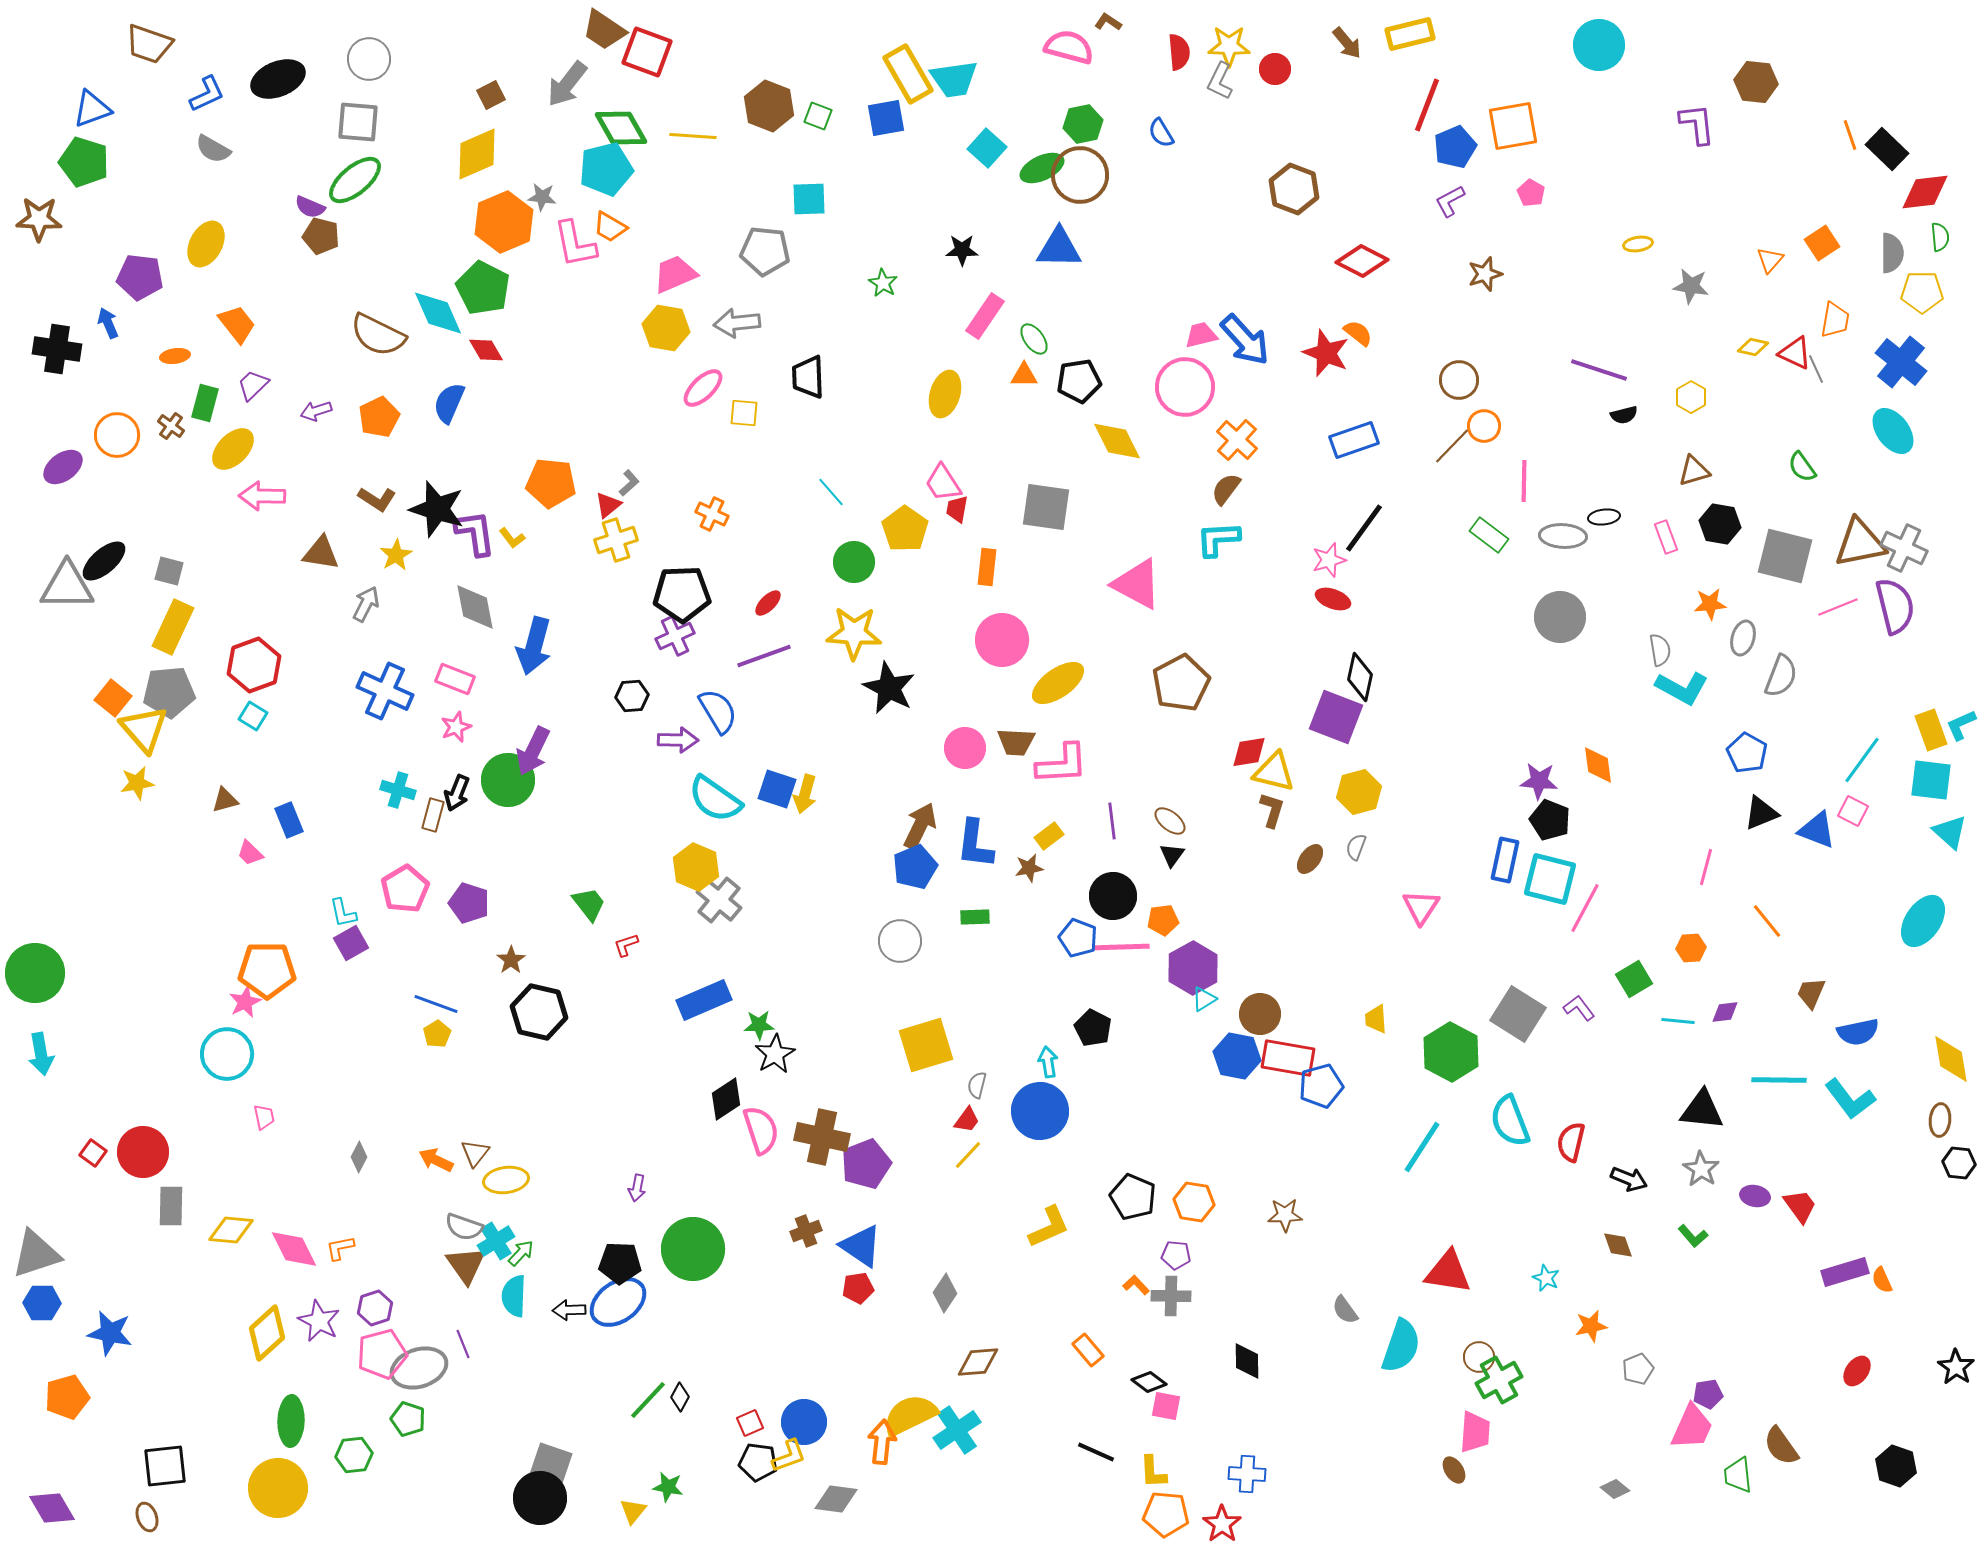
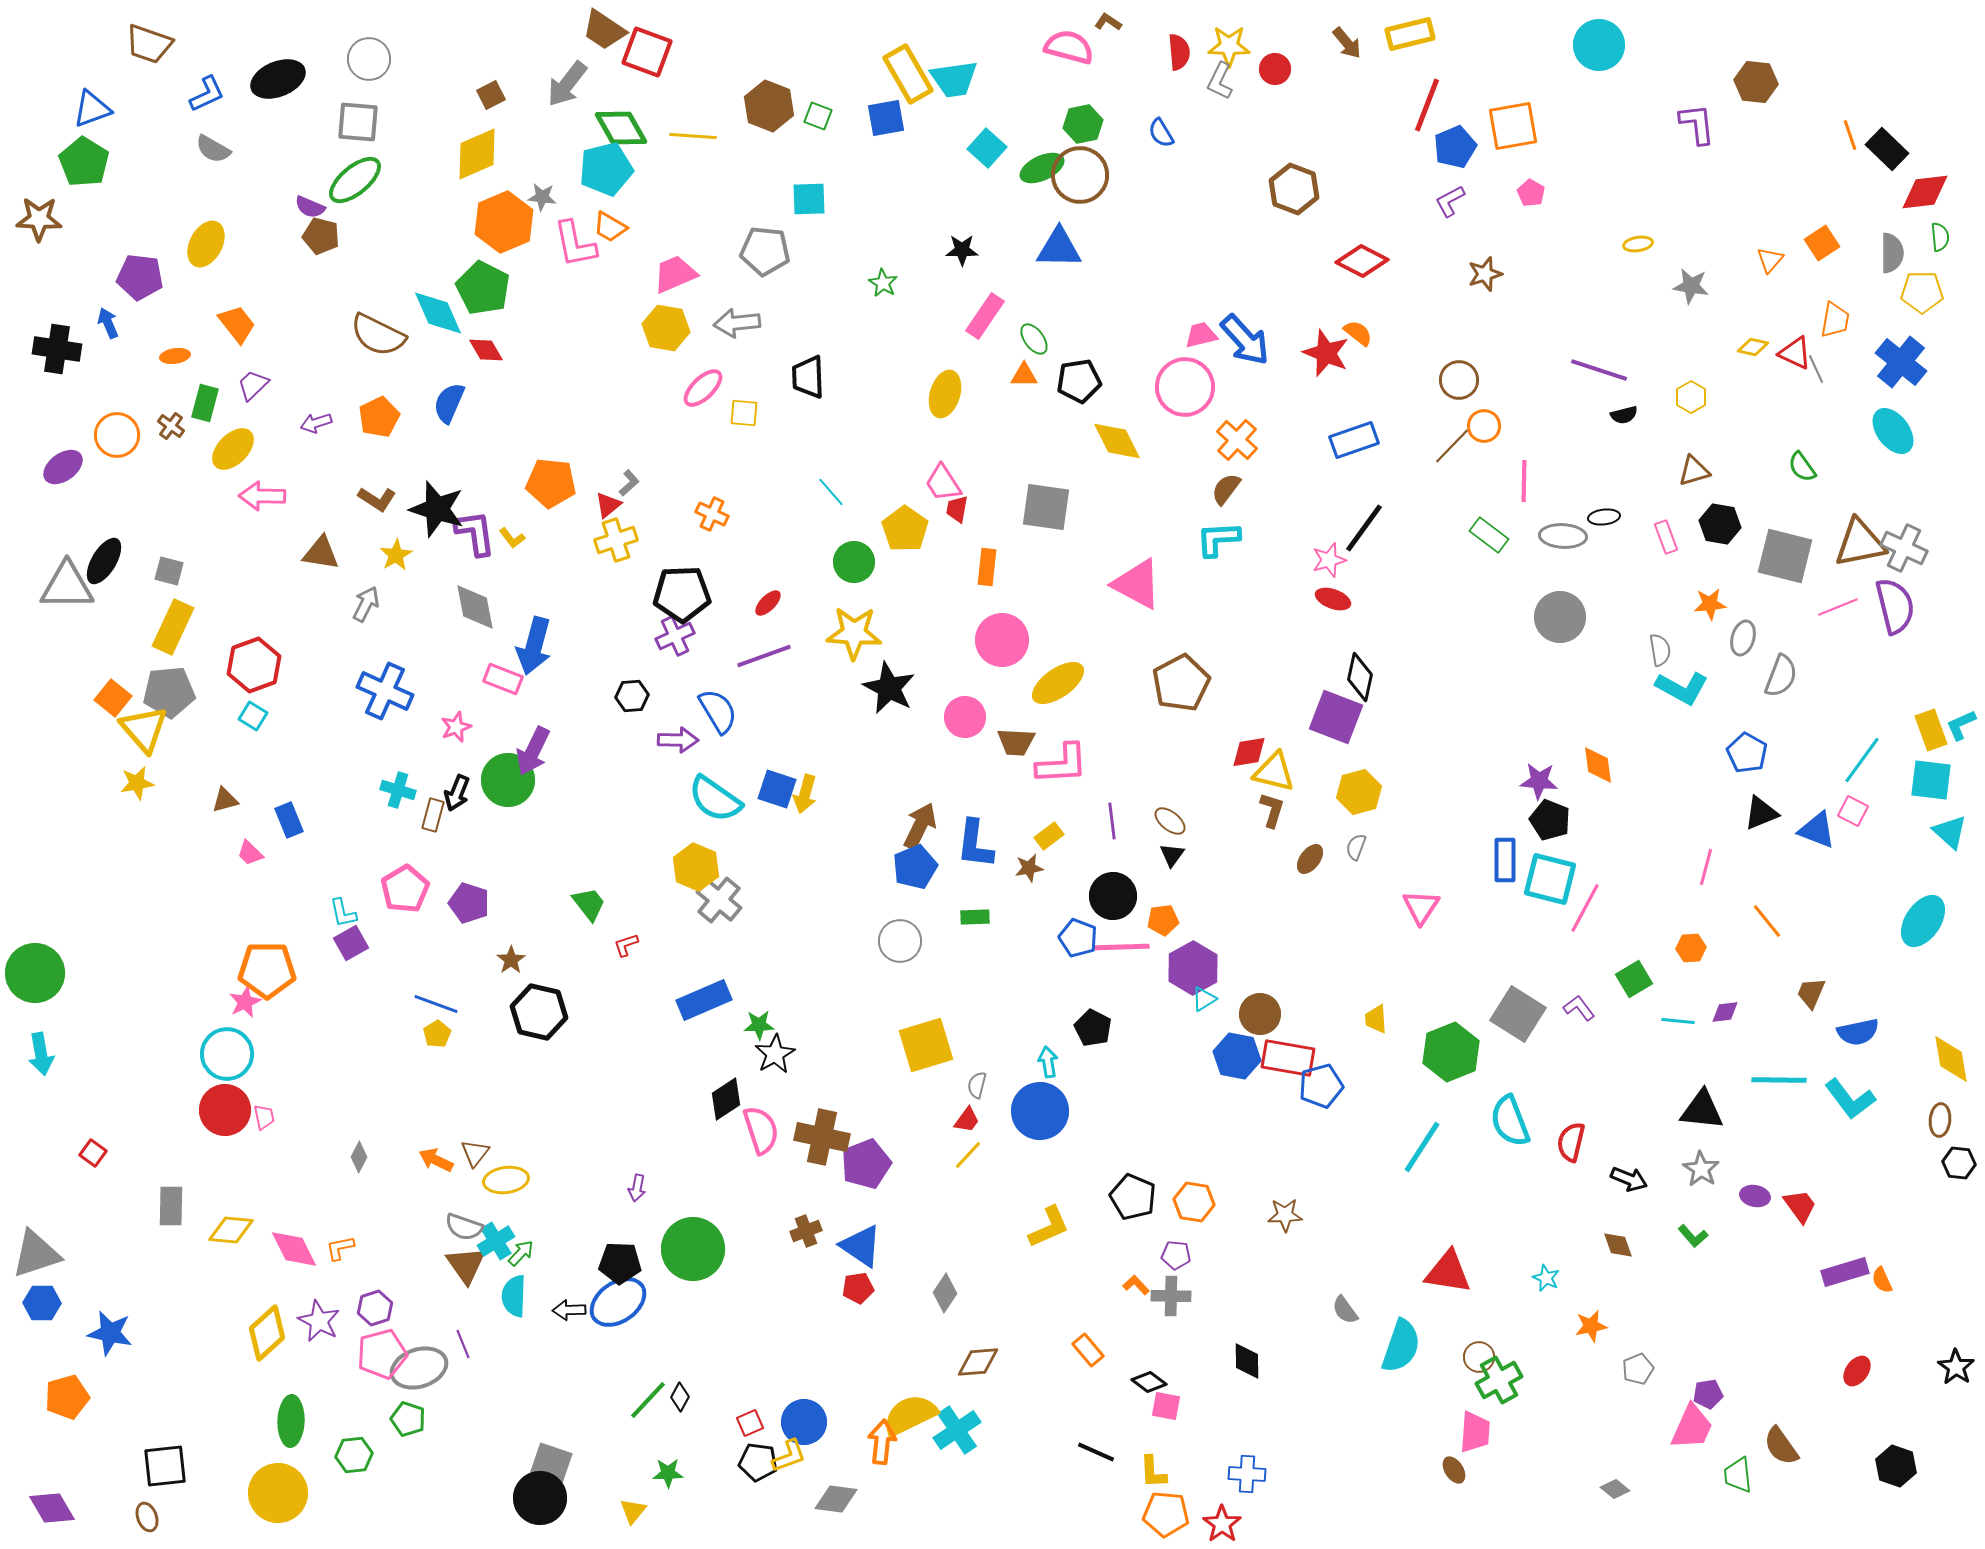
green pentagon at (84, 162): rotated 15 degrees clockwise
purple arrow at (316, 411): moved 12 px down
black ellipse at (104, 561): rotated 18 degrees counterclockwise
pink rectangle at (455, 679): moved 48 px right
pink circle at (965, 748): moved 31 px up
blue rectangle at (1505, 860): rotated 12 degrees counterclockwise
green hexagon at (1451, 1052): rotated 10 degrees clockwise
red circle at (143, 1152): moved 82 px right, 42 px up
green star at (668, 1487): moved 14 px up; rotated 12 degrees counterclockwise
yellow circle at (278, 1488): moved 5 px down
